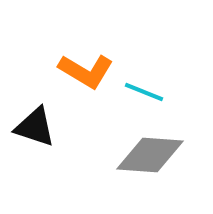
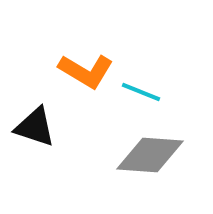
cyan line: moved 3 px left
